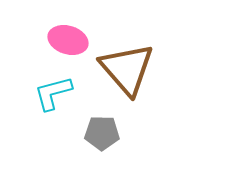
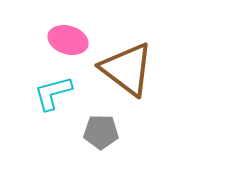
brown triangle: rotated 12 degrees counterclockwise
gray pentagon: moved 1 px left, 1 px up
